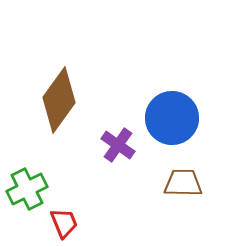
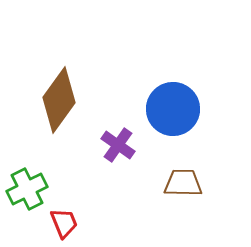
blue circle: moved 1 px right, 9 px up
